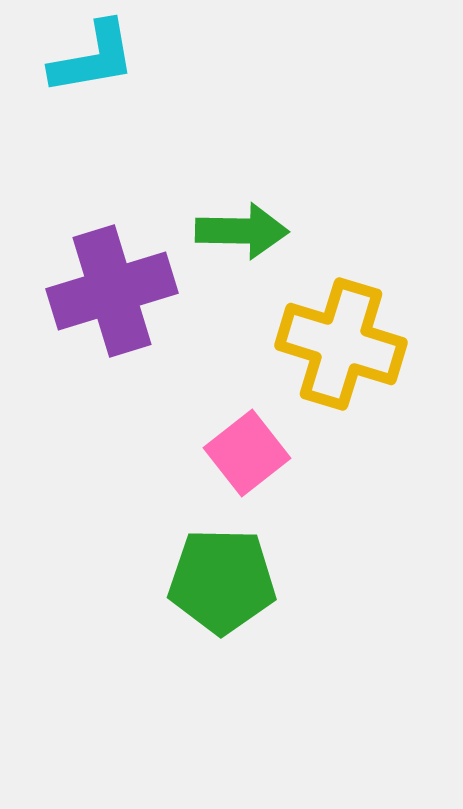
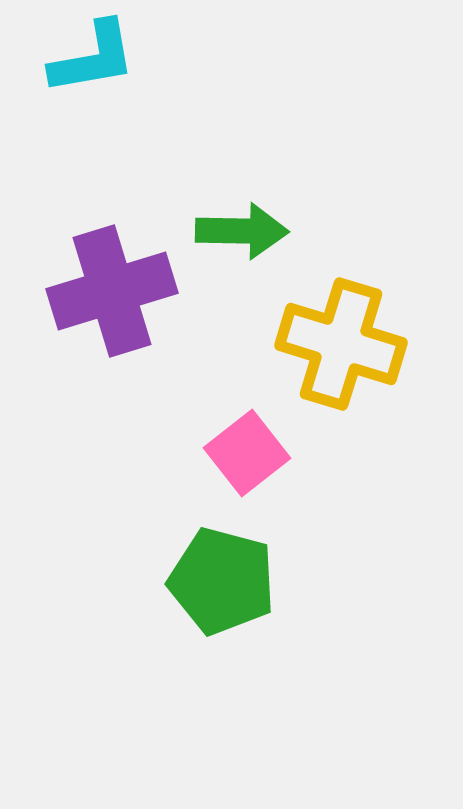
green pentagon: rotated 14 degrees clockwise
